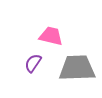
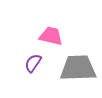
gray trapezoid: moved 1 px right
